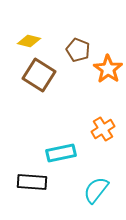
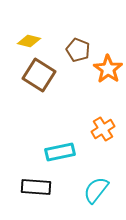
cyan rectangle: moved 1 px left, 1 px up
black rectangle: moved 4 px right, 5 px down
